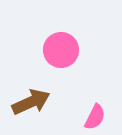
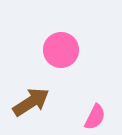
brown arrow: rotated 9 degrees counterclockwise
